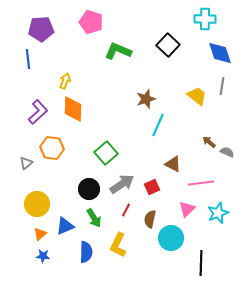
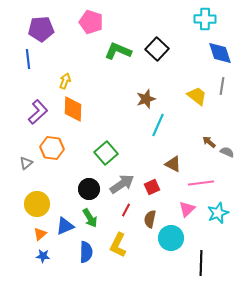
black square: moved 11 px left, 4 px down
green arrow: moved 4 px left
